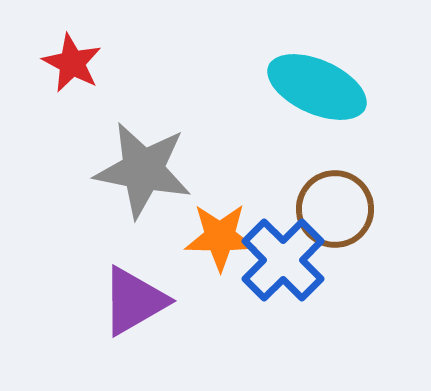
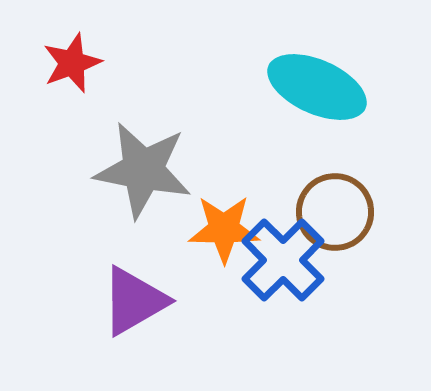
red star: rotated 24 degrees clockwise
brown circle: moved 3 px down
orange star: moved 4 px right, 8 px up
